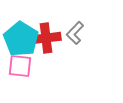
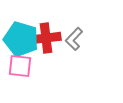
gray L-shape: moved 1 px left, 6 px down
cyan pentagon: rotated 16 degrees counterclockwise
